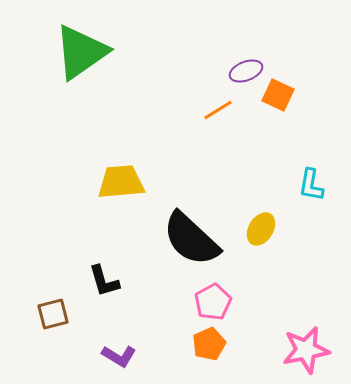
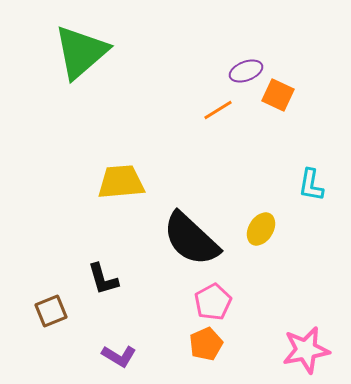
green triangle: rotated 6 degrees counterclockwise
black L-shape: moved 1 px left, 2 px up
brown square: moved 2 px left, 3 px up; rotated 8 degrees counterclockwise
orange pentagon: moved 3 px left
